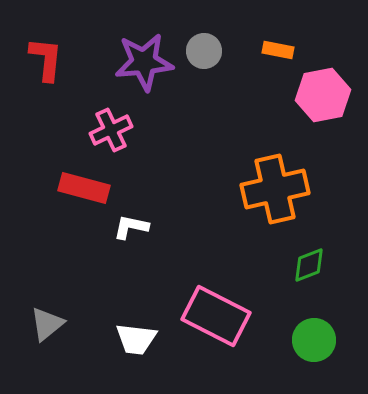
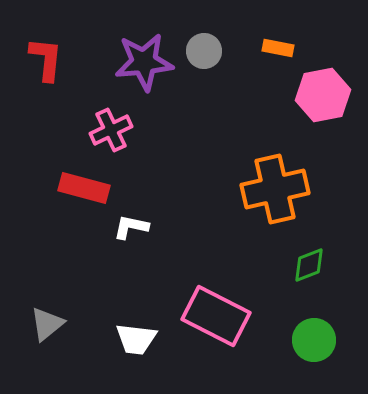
orange rectangle: moved 2 px up
